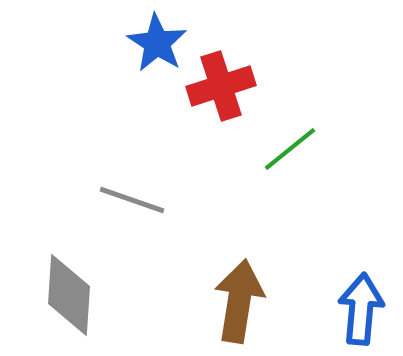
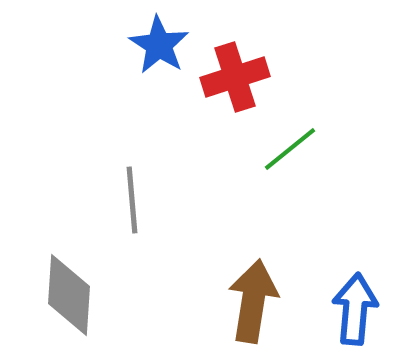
blue star: moved 2 px right, 2 px down
red cross: moved 14 px right, 9 px up
gray line: rotated 66 degrees clockwise
brown arrow: moved 14 px right
blue arrow: moved 6 px left
